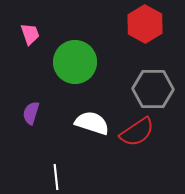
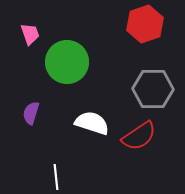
red hexagon: rotated 12 degrees clockwise
green circle: moved 8 px left
red semicircle: moved 2 px right, 4 px down
